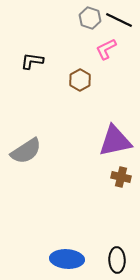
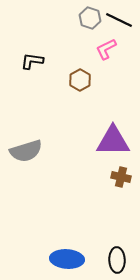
purple triangle: moved 2 px left; rotated 12 degrees clockwise
gray semicircle: rotated 16 degrees clockwise
